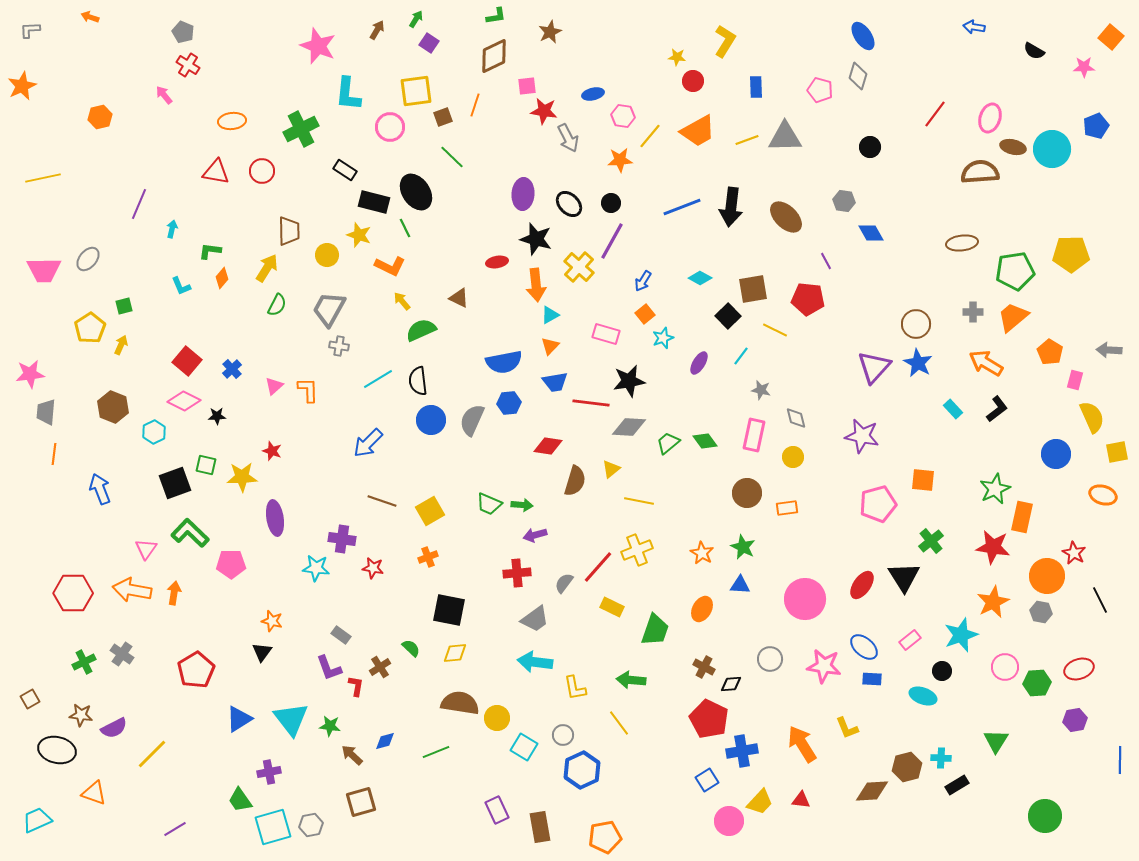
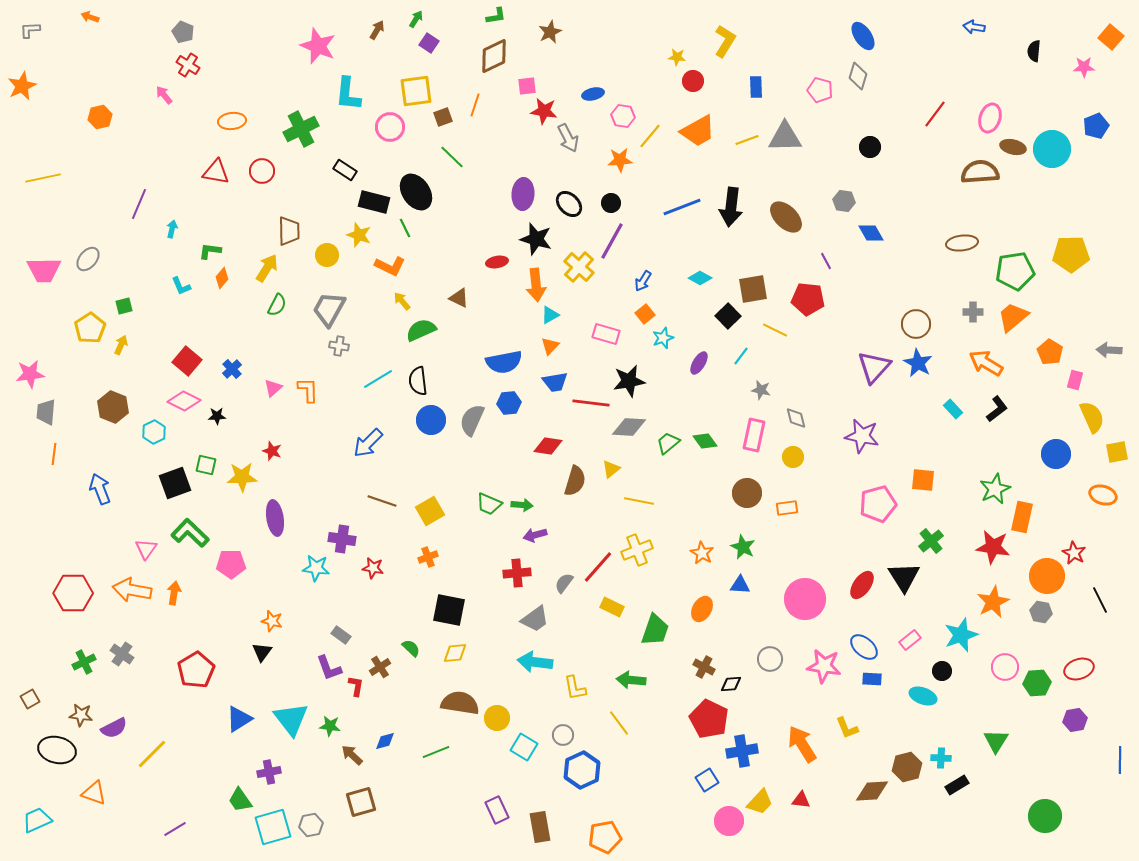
black semicircle at (1034, 51): rotated 65 degrees clockwise
pink triangle at (274, 386): moved 1 px left, 2 px down
